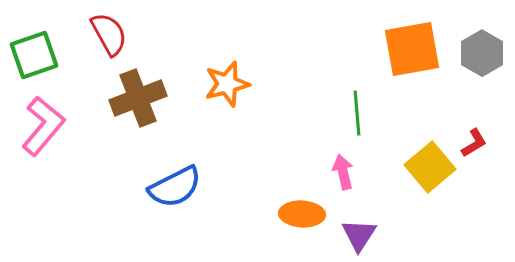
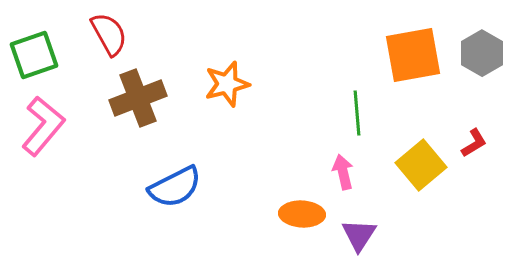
orange square: moved 1 px right, 6 px down
yellow square: moved 9 px left, 2 px up
